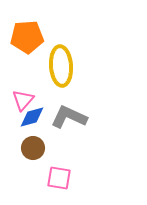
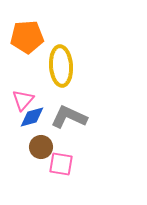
brown circle: moved 8 px right, 1 px up
pink square: moved 2 px right, 14 px up
